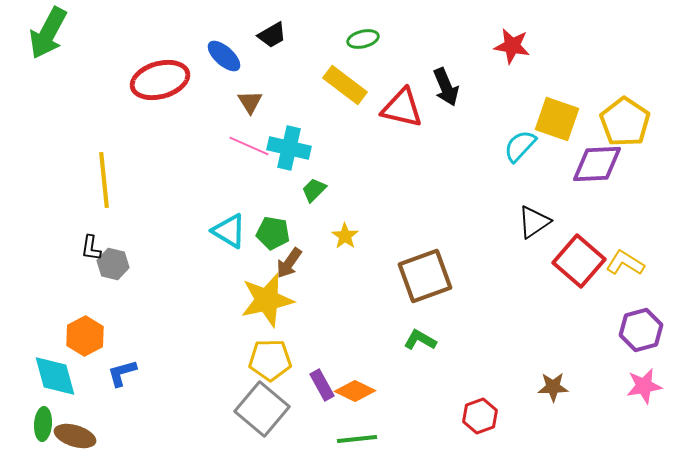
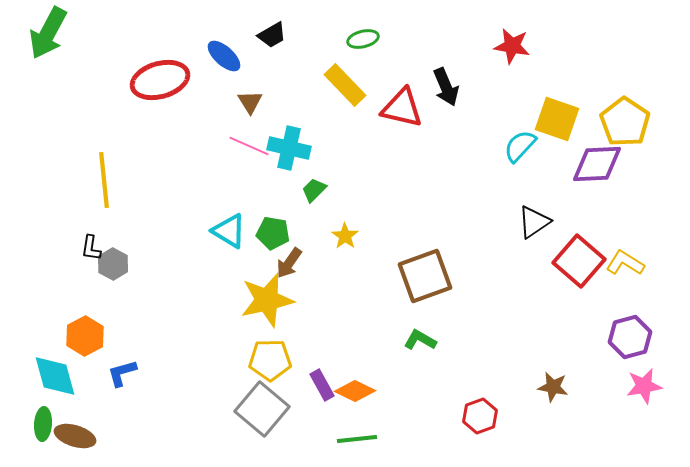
yellow rectangle at (345, 85): rotated 9 degrees clockwise
gray hexagon at (113, 264): rotated 16 degrees clockwise
purple hexagon at (641, 330): moved 11 px left, 7 px down
brown star at (553, 387): rotated 12 degrees clockwise
